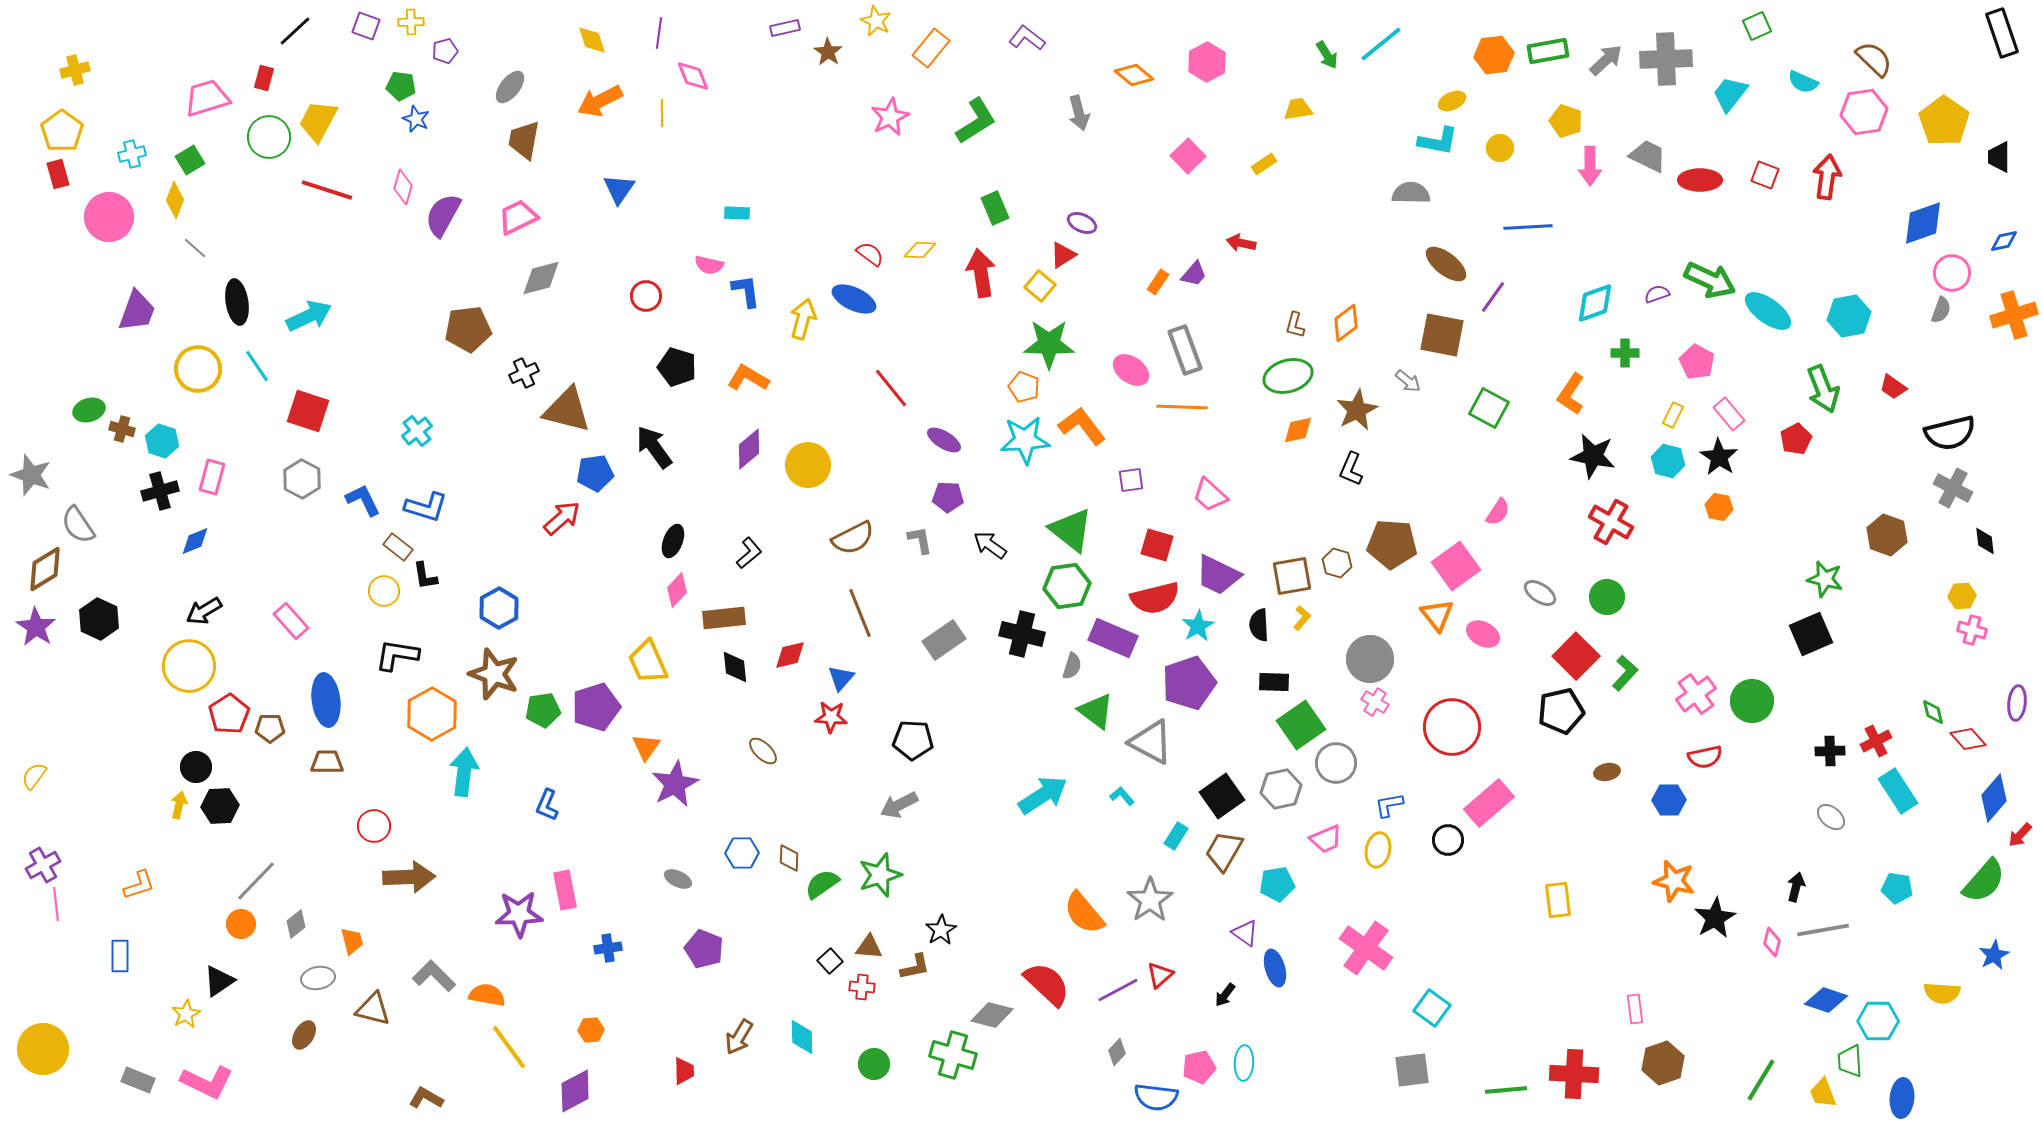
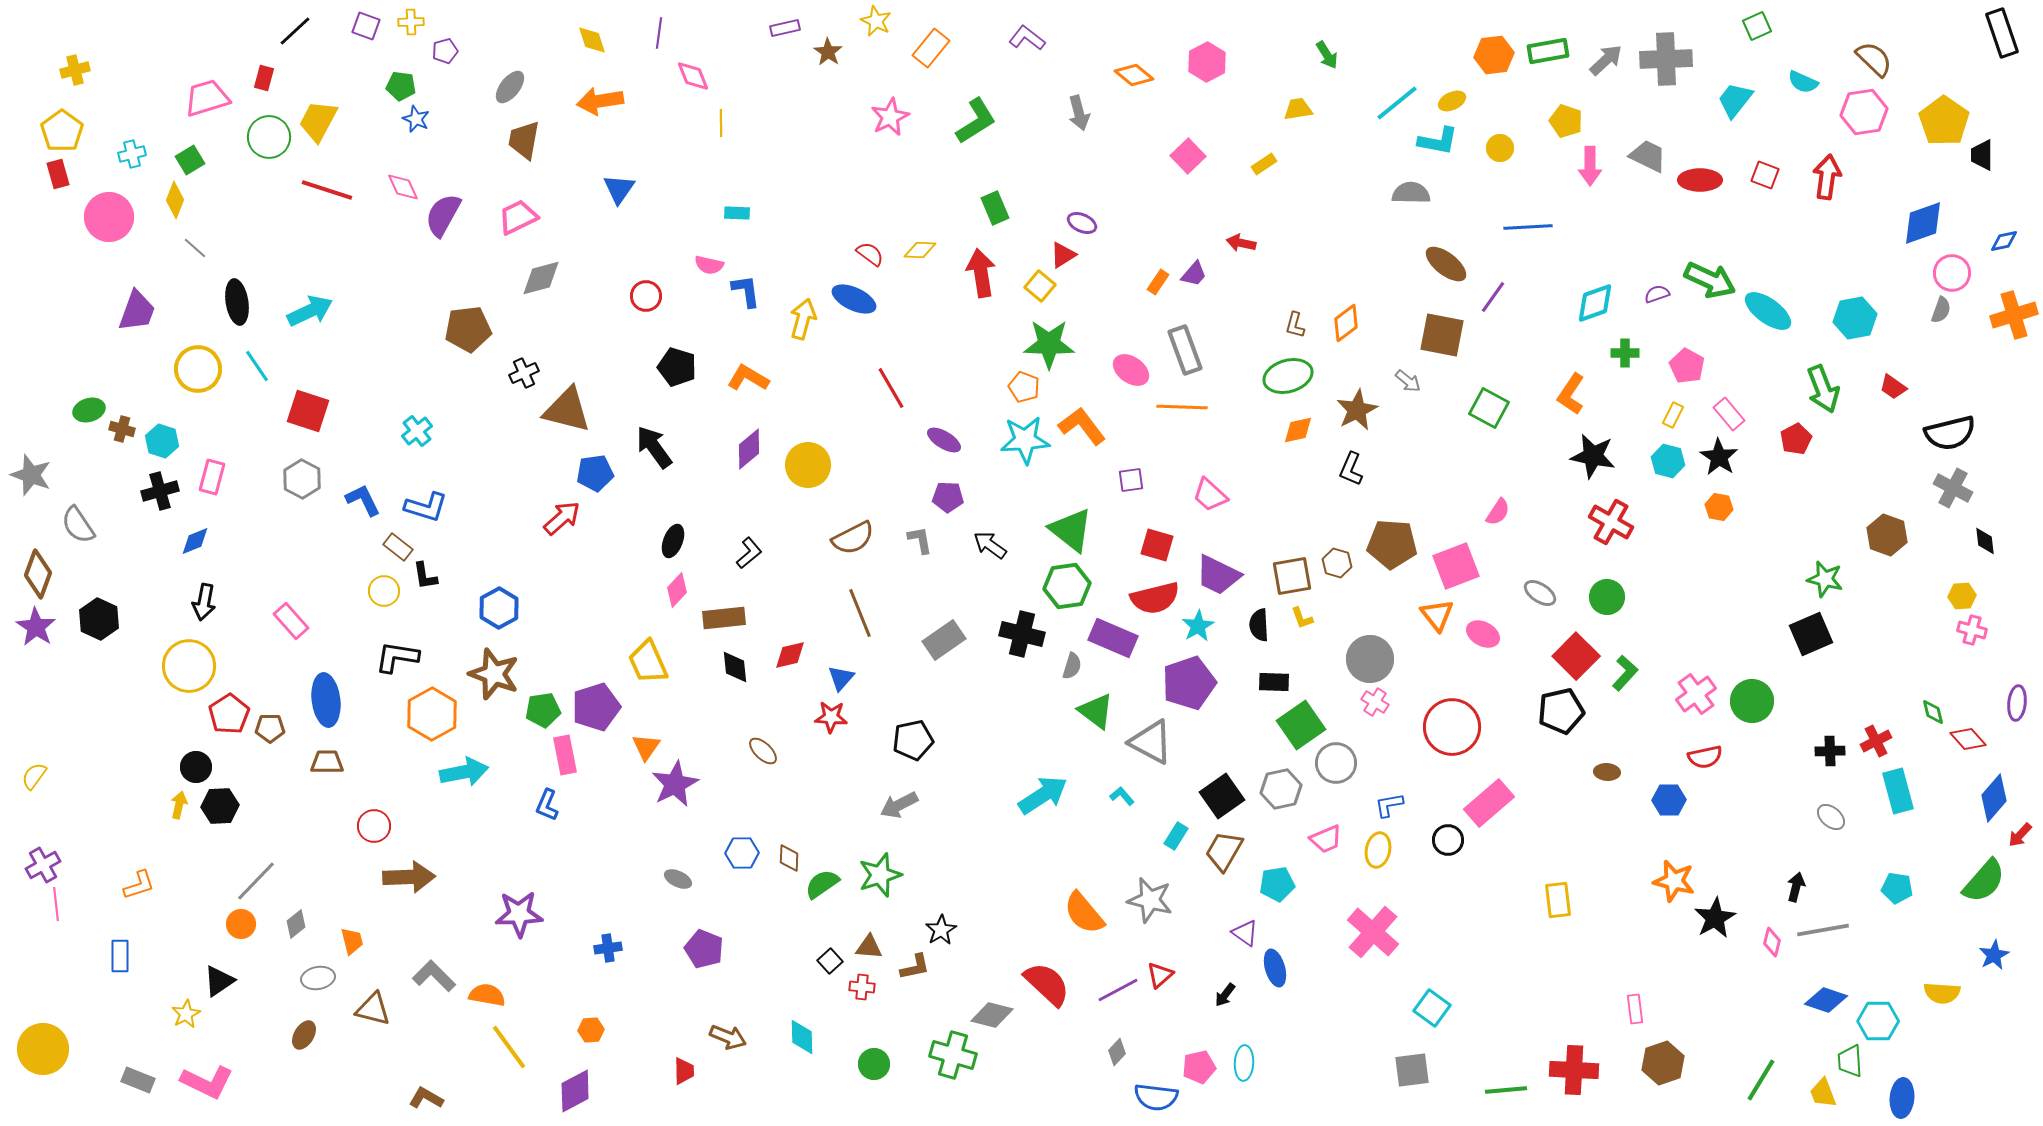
cyan line at (1381, 44): moved 16 px right, 59 px down
cyan trapezoid at (1730, 94): moved 5 px right, 6 px down
orange arrow at (600, 101): rotated 18 degrees clockwise
yellow line at (662, 113): moved 59 px right, 10 px down
black trapezoid at (1999, 157): moved 17 px left, 2 px up
pink diamond at (403, 187): rotated 40 degrees counterclockwise
cyan arrow at (309, 316): moved 1 px right, 5 px up
cyan hexagon at (1849, 316): moved 6 px right, 2 px down
pink pentagon at (1697, 362): moved 10 px left, 4 px down
red line at (891, 388): rotated 9 degrees clockwise
pink square at (1456, 566): rotated 15 degrees clockwise
brown diamond at (45, 569): moved 7 px left, 5 px down; rotated 39 degrees counterclockwise
black arrow at (204, 611): moved 9 px up; rotated 48 degrees counterclockwise
yellow L-shape at (1302, 618): rotated 120 degrees clockwise
black L-shape at (397, 655): moved 2 px down
black pentagon at (913, 740): rotated 15 degrees counterclockwise
cyan arrow at (464, 772): rotated 72 degrees clockwise
brown ellipse at (1607, 772): rotated 15 degrees clockwise
cyan rectangle at (1898, 791): rotated 18 degrees clockwise
pink rectangle at (565, 890): moved 135 px up
gray star at (1150, 900): rotated 24 degrees counterclockwise
pink cross at (1366, 948): moved 7 px right, 16 px up; rotated 6 degrees clockwise
brown arrow at (739, 1037): moved 11 px left; rotated 99 degrees counterclockwise
red cross at (1574, 1074): moved 4 px up
